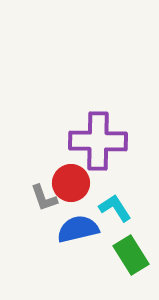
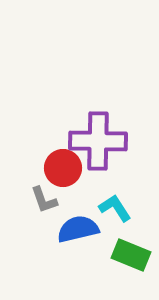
red circle: moved 8 px left, 15 px up
gray L-shape: moved 2 px down
green rectangle: rotated 36 degrees counterclockwise
